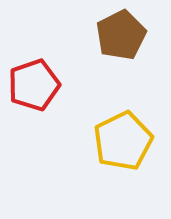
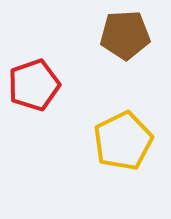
brown pentagon: moved 4 px right; rotated 24 degrees clockwise
